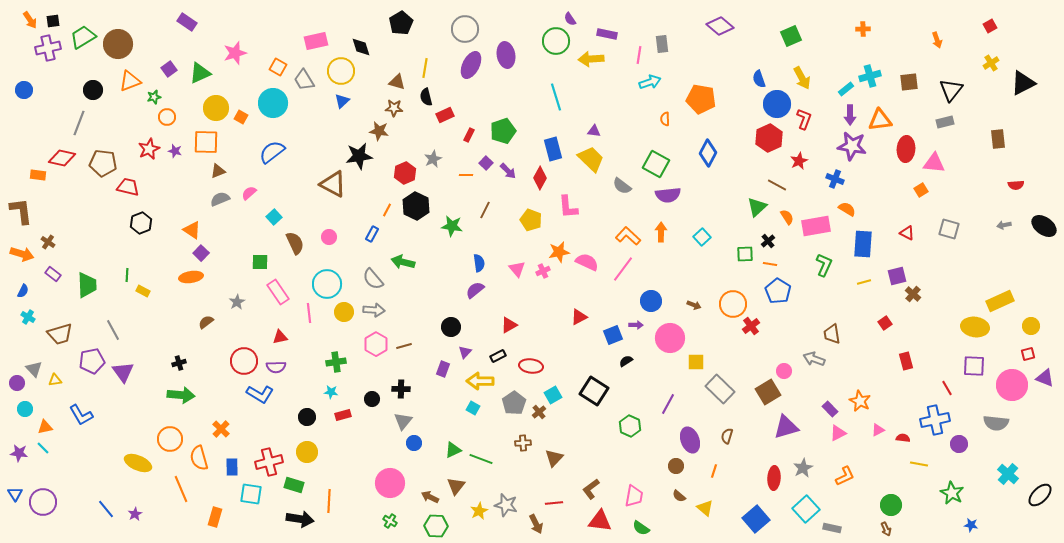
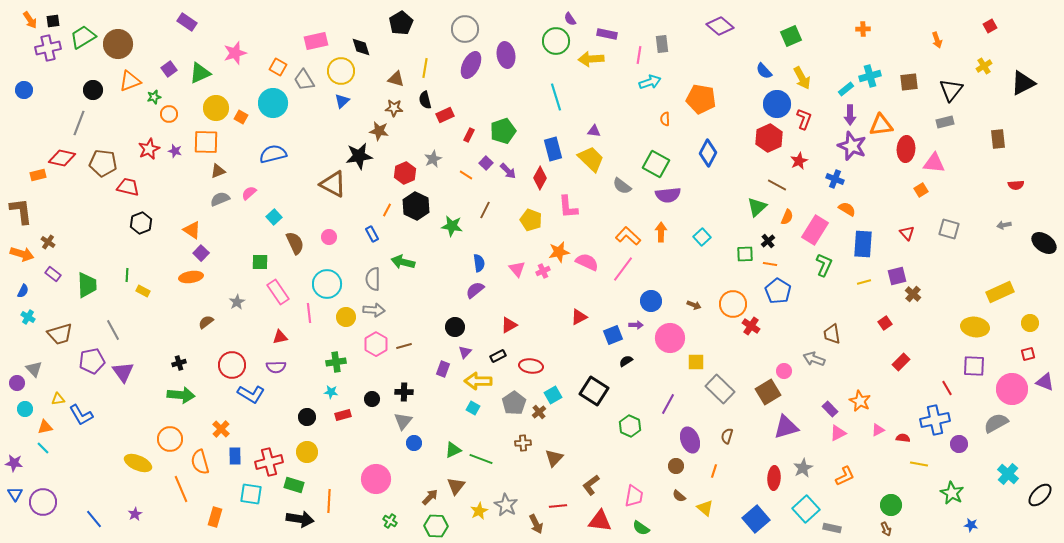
yellow cross at (991, 63): moved 7 px left, 3 px down
blue semicircle at (759, 79): moved 5 px right, 8 px up; rotated 24 degrees counterclockwise
brown triangle at (397, 82): moved 1 px left, 3 px up
black semicircle at (426, 97): moved 1 px left, 3 px down
orange circle at (167, 117): moved 2 px right, 3 px up
orange triangle at (880, 120): moved 1 px right, 5 px down
purple star at (852, 146): rotated 12 degrees clockwise
blue semicircle at (272, 152): moved 1 px right, 2 px down; rotated 24 degrees clockwise
orange rectangle at (38, 175): rotated 21 degrees counterclockwise
orange line at (466, 175): rotated 32 degrees clockwise
orange semicircle at (787, 217): rotated 56 degrees clockwise
pink rectangle at (816, 226): moved 1 px left, 4 px down; rotated 48 degrees counterclockwise
black ellipse at (1044, 226): moved 17 px down
red triangle at (907, 233): rotated 21 degrees clockwise
blue rectangle at (372, 234): rotated 56 degrees counterclockwise
gray semicircle at (373, 279): rotated 40 degrees clockwise
yellow rectangle at (1000, 301): moved 9 px up
yellow circle at (344, 312): moved 2 px right, 5 px down
red cross at (751, 326): rotated 18 degrees counterclockwise
yellow circle at (1031, 326): moved 1 px left, 3 px up
black circle at (451, 327): moved 4 px right
red circle at (244, 361): moved 12 px left, 4 px down
red rectangle at (906, 361): moved 5 px left, 1 px down; rotated 60 degrees clockwise
purple triangle at (1045, 378): moved 4 px down
yellow triangle at (55, 380): moved 3 px right, 19 px down
yellow arrow at (480, 381): moved 2 px left
pink circle at (1012, 385): moved 4 px down
black cross at (401, 389): moved 3 px right, 3 px down
blue L-shape at (260, 394): moved 9 px left
gray semicircle at (996, 423): rotated 145 degrees clockwise
purple star at (19, 453): moved 5 px left, 10 px down
orange semicircle at (199, 458): moved 1 px right, 4 px down
blue rectangle at (232, 467): moved 3 px right, 11 px up
pink circle at (390, 483): moved 14 px left, 4 px up
brown L-shape at (591, 489): moved 4 px up
brown arrow at (430, 497): rotated 108 degrees clockwise
red line at (554, 503): moved 4 px right, 3 px down
gray star at (506, 505): rotated 15 degrees clockwise
blue line at (106, 509): moved 12 px left, 10 px down
